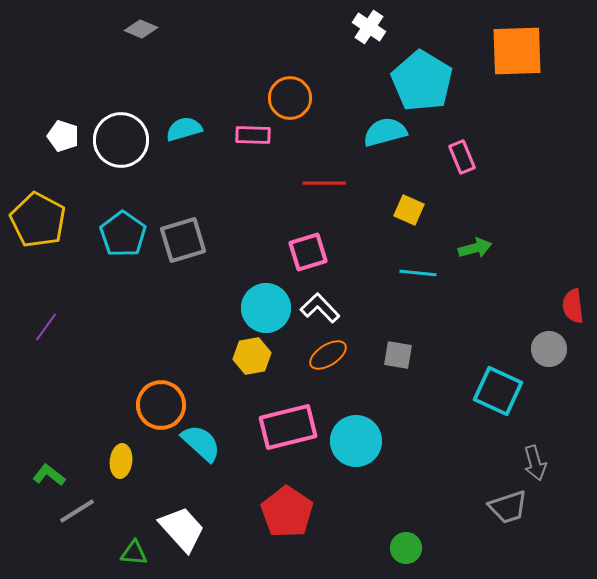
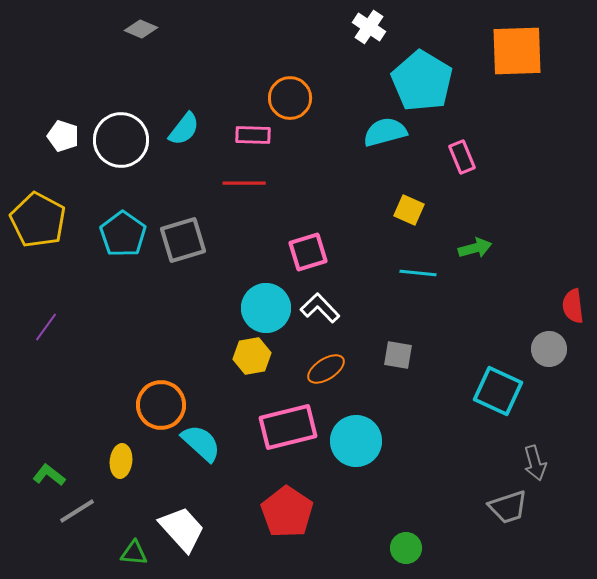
cyan semicircle at (184, 129): rotated 144 degrees clockwise
red line at (324, 183): moved 80 px left
orange ellipse at (328, 355): moved 2 px left, 14 px down
